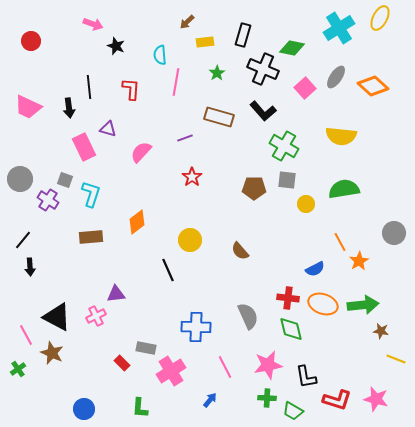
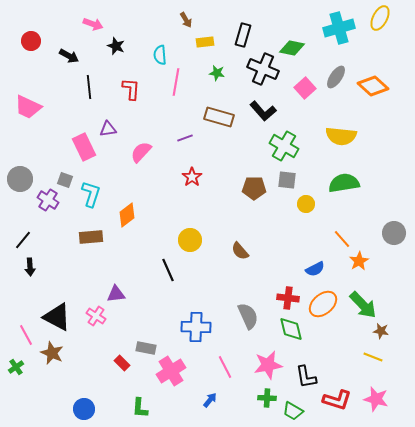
brown arrow at (187, 22): moved 1 px left, 2 px up; rotated 77 degrees counterclockwise
cyan cross at (339, 28): rotated 16 degrees clockwise
green star at (217, 73): rotated 28 degrees counterclockwise
black arrow at (69, 108): moved 52 px up; rotated 54 degrees counterclockwise
purple triangle at (108, 129): rotated 24 degrees counterclockwise
green semicircle at (344, 189): moved 6 px up
orange diamond at (137, 222): moved 10 px left, 7 px up
orange line at (340, 242): moved 2 px right, 3 px up; rotated 12 degrees counterclockwise
orange ellipse at (323, 304): rotated 60 degrees counterclockwise
green arrow at (363, 305): rotated 52 degrees clockwise
pink cross at (96, 316): rotated 30 degrees counterclockwise
yellow line at (396, 359): moved 23 px left, 2 px up
green cross at (18, 369): moved 2 px left, 2 px up
